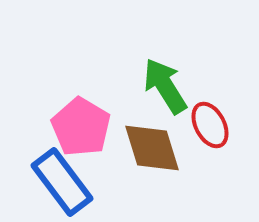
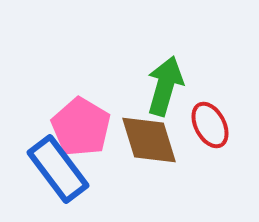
green arrow: rotated 48 degrees clockwise
brown diamond: moved 3 px left, 8 px up
blue rectangle: moved 4 px left, 13 px up
